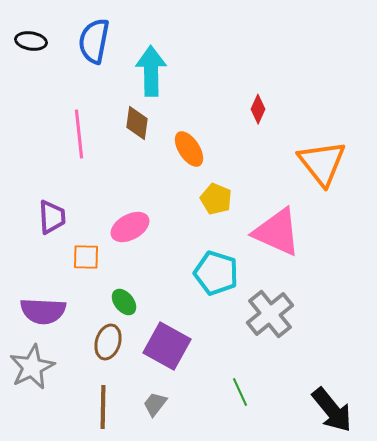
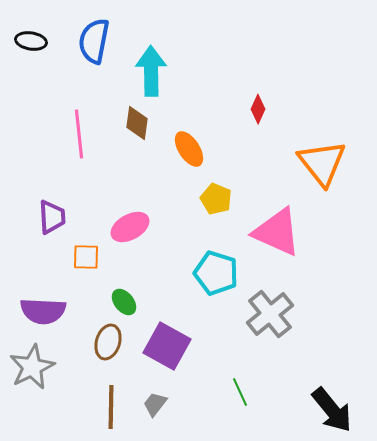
brown line: moved 8 px right
